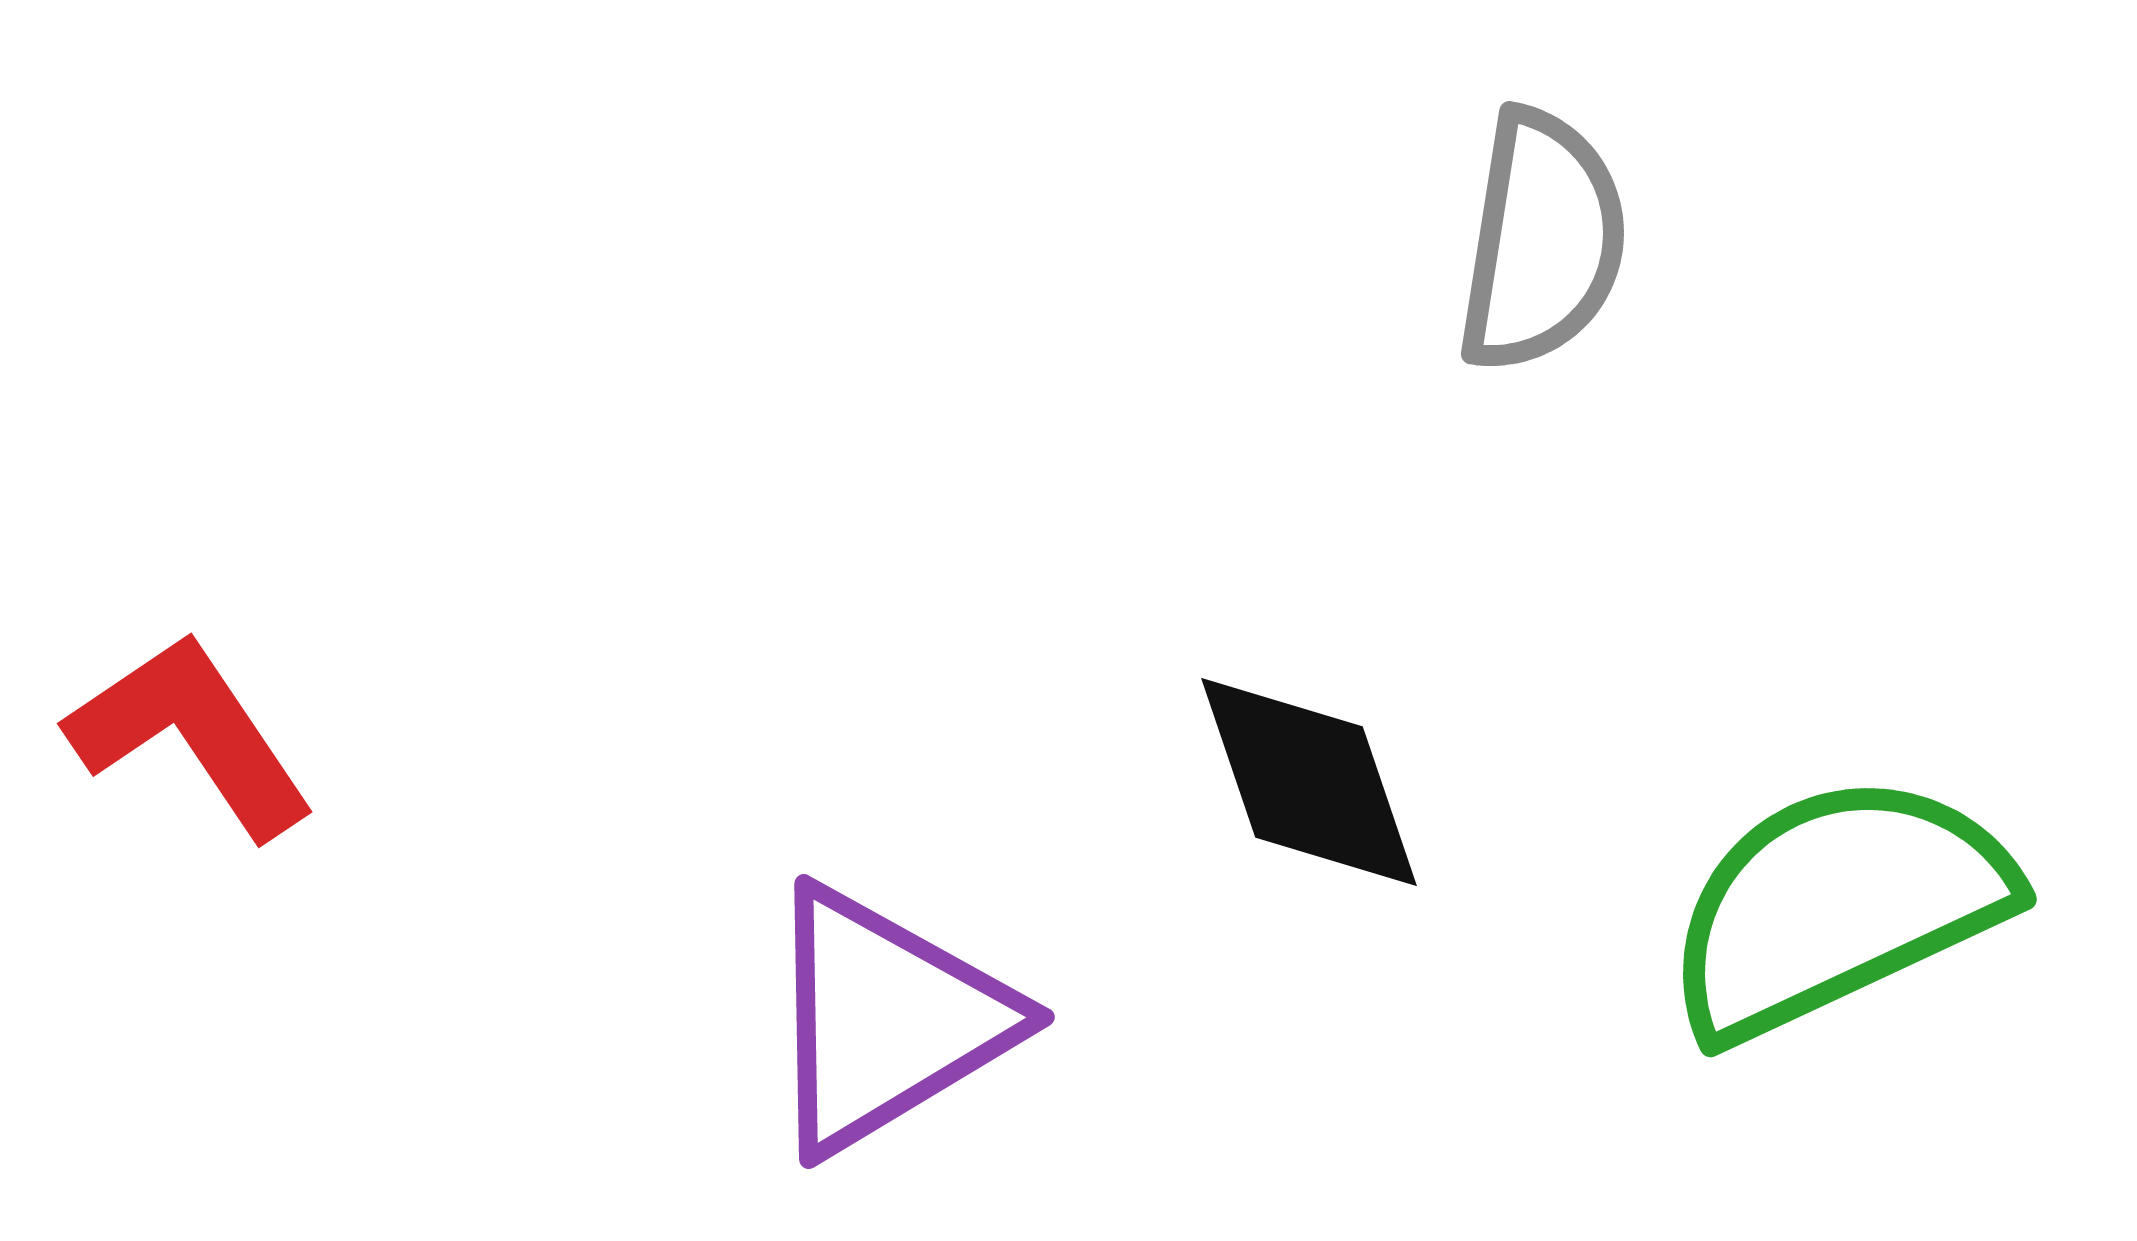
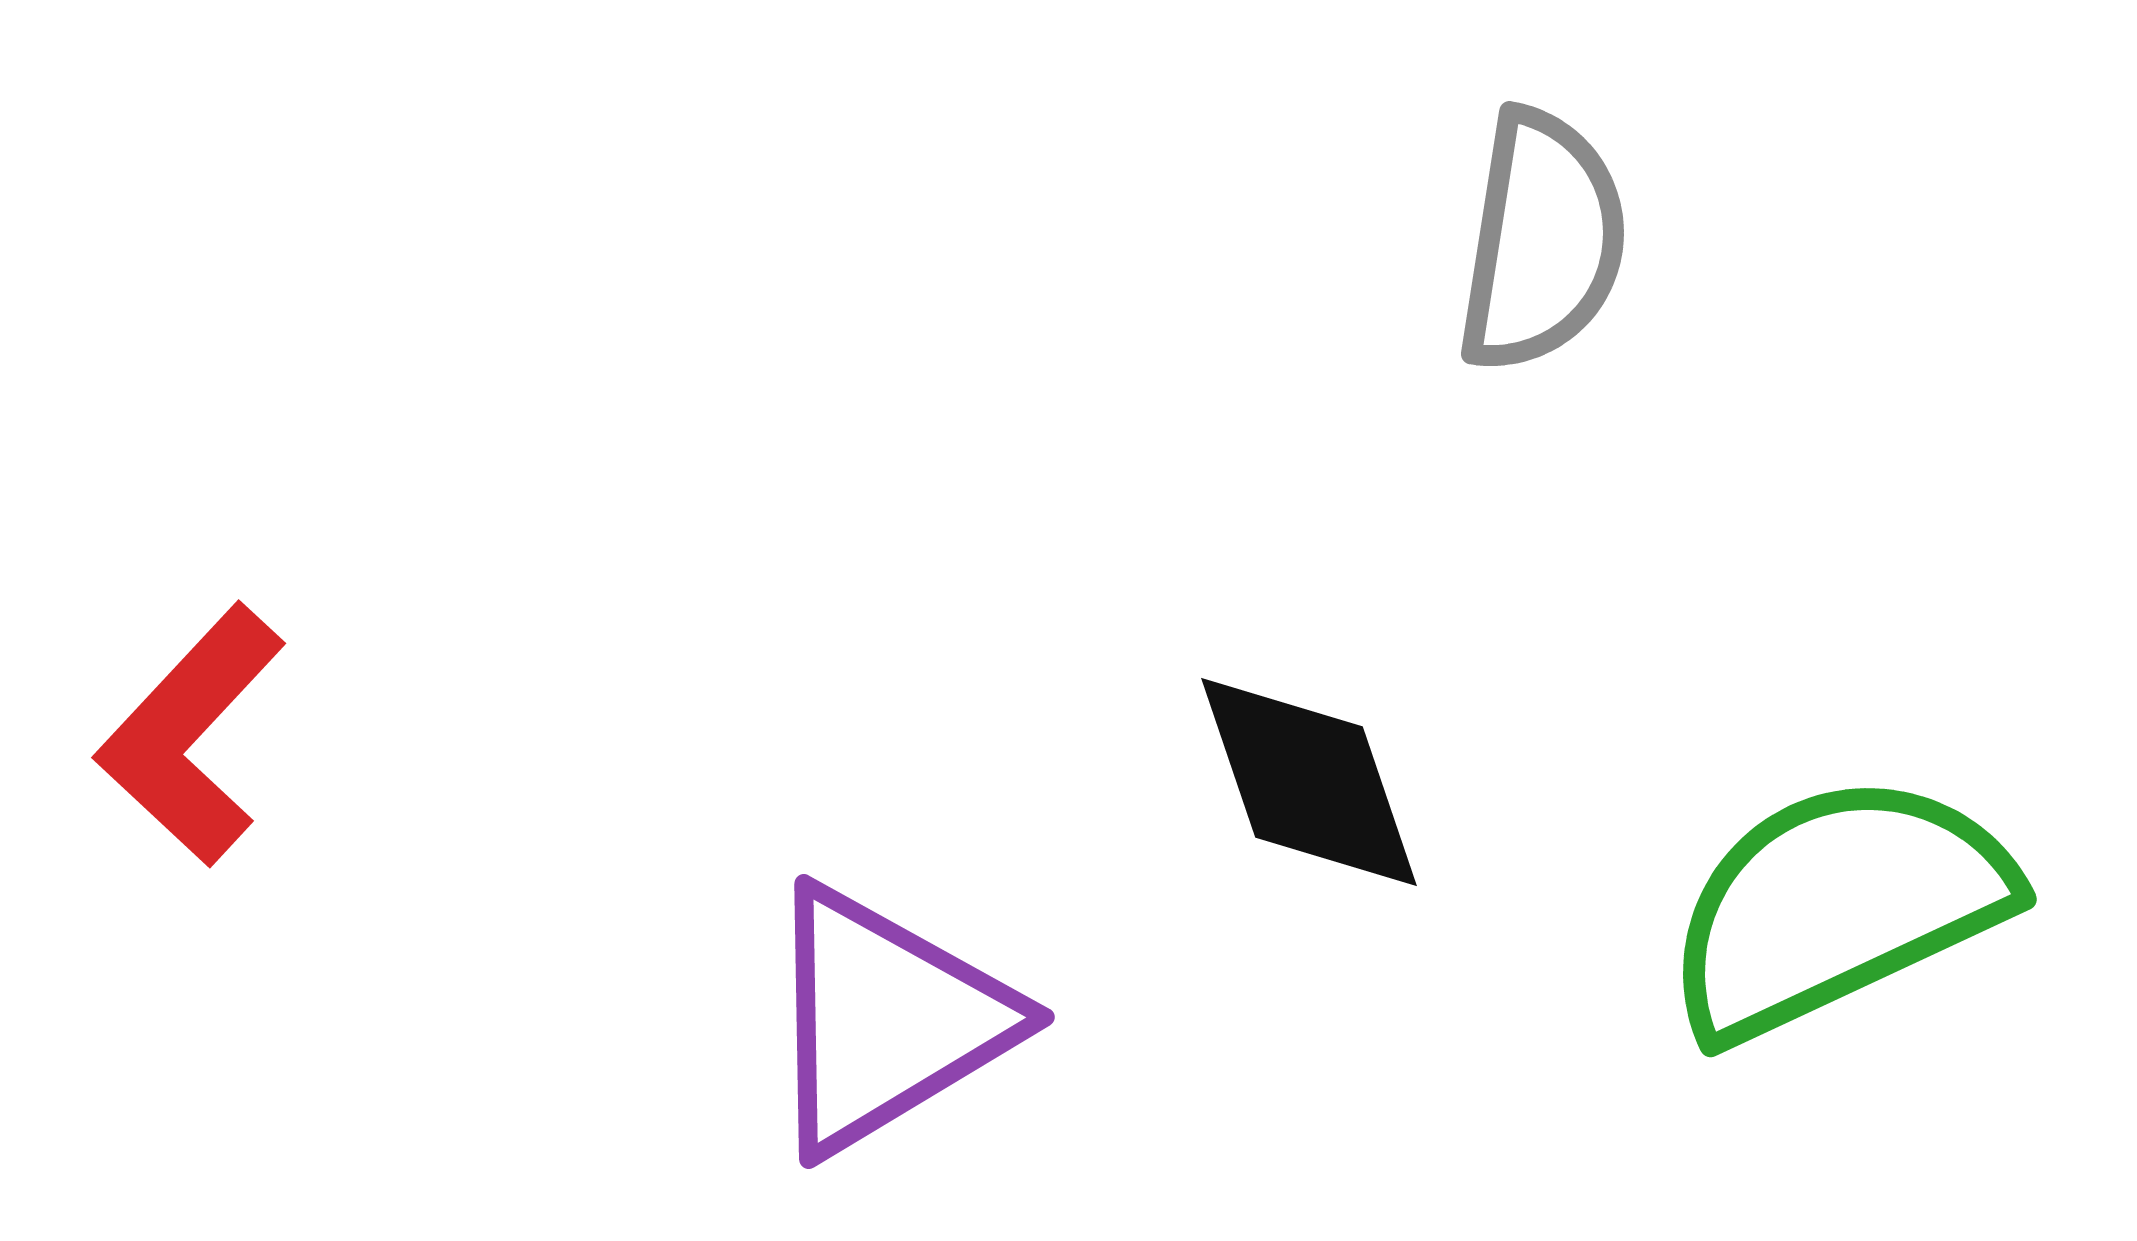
red L-shape: rotated 103 degrees counterclockwise
